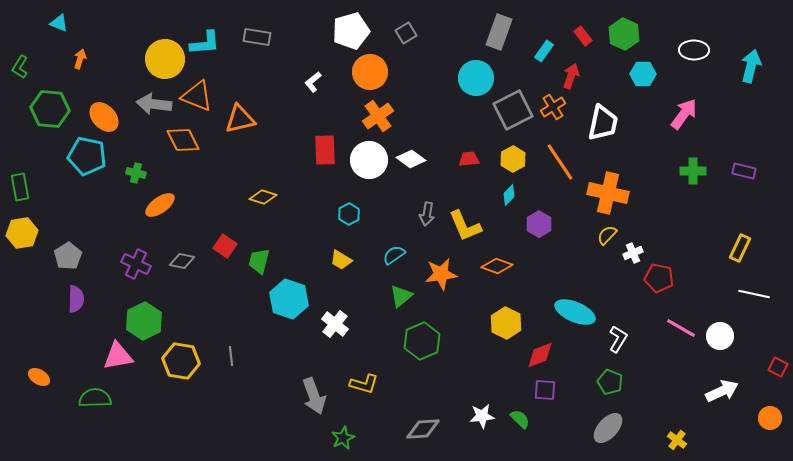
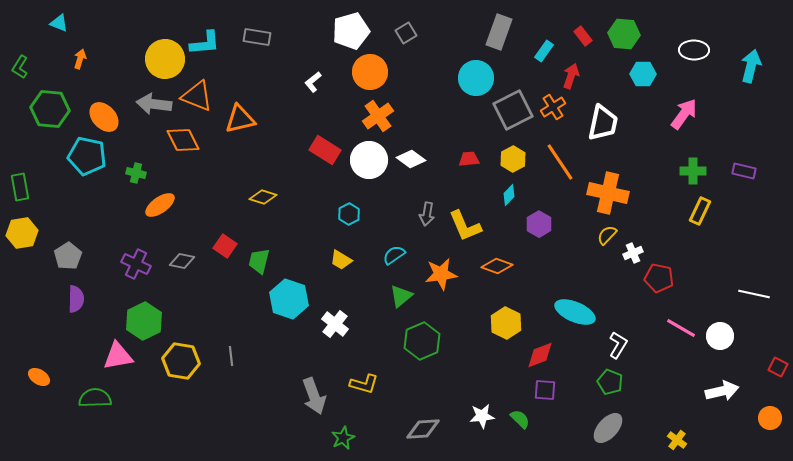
green hexagon at (624, 34): rotated 20 degrees counterclockwise
red rectangle at (325, 150): rotated 56 degrees counterclockwise
yellow rectangle at (740, 248): moved 40 px left, 37 px up
white L-shape at (618, 339): moved 6 px down
white arrow at (722, 391): rotated 12 degrees clockwise
